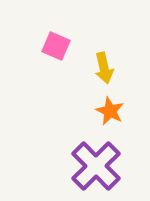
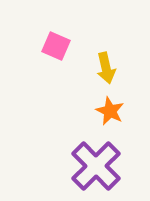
yellow arrow: moved 2 px right
